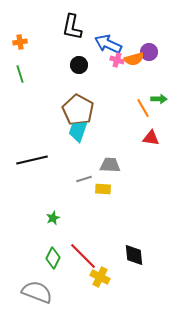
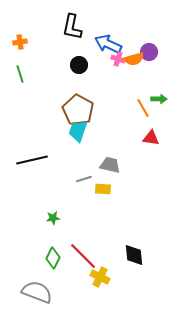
pink cross: moved 1 px right, 1 px up
gray trapezoid: rotated 10 degrees clockwise
green star: rotated 16 degrees clockwise
